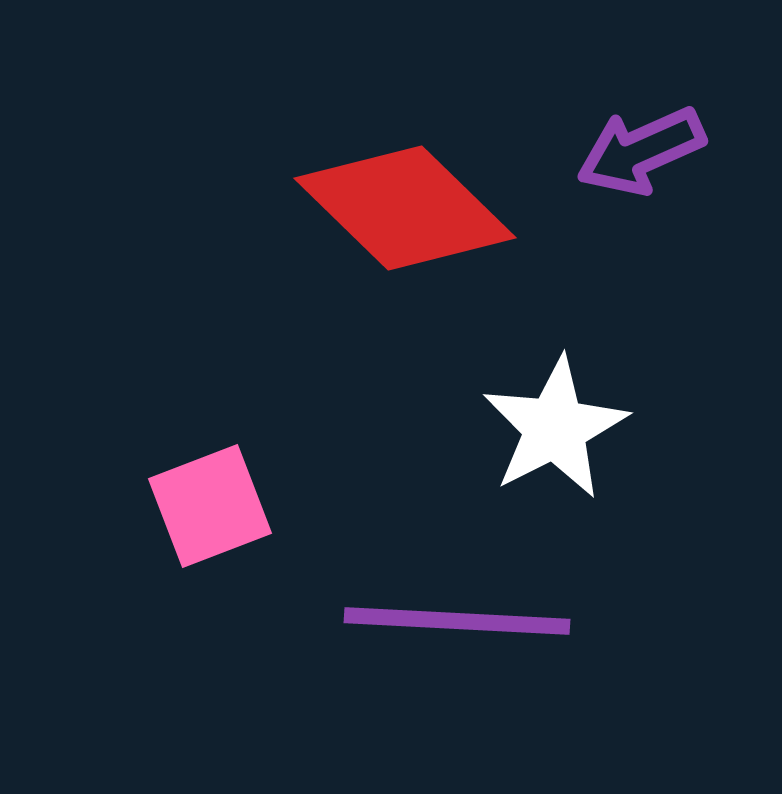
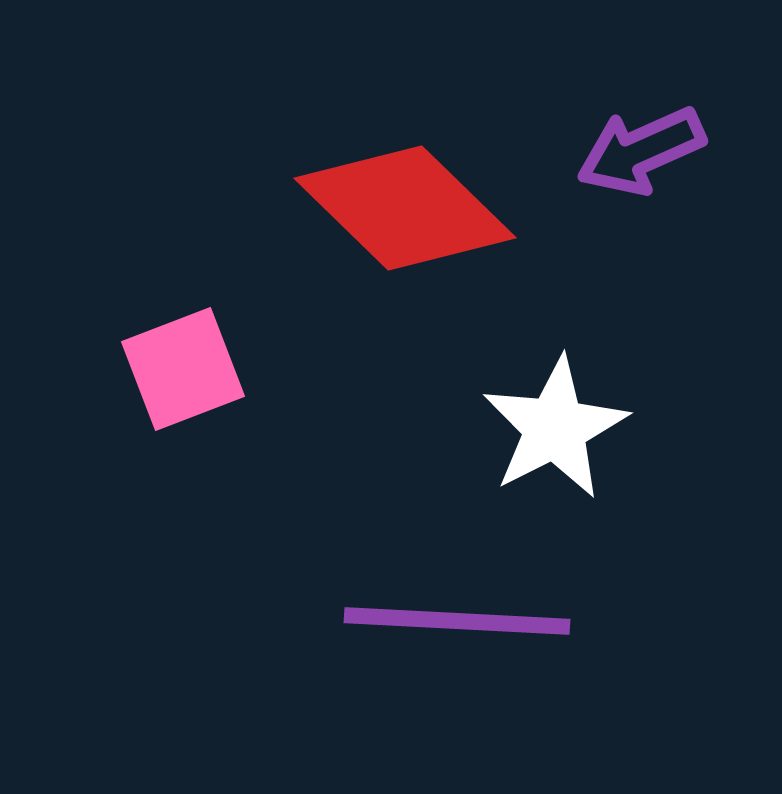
pink square: moved 27 px left, 137 px up
